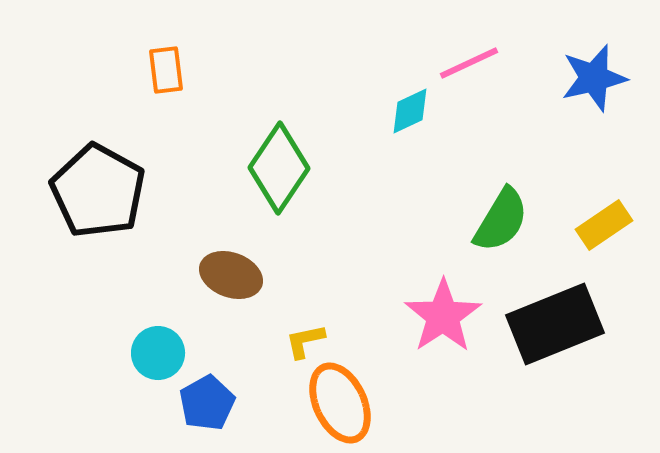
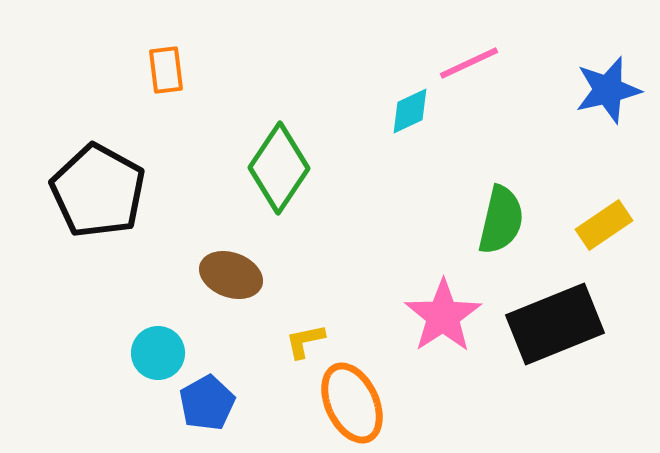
blue star: moved 14 px right, 12 px down
green semicircle: rotated 18 degrees counterclockwise
orange ellipse: moved 12 px right
